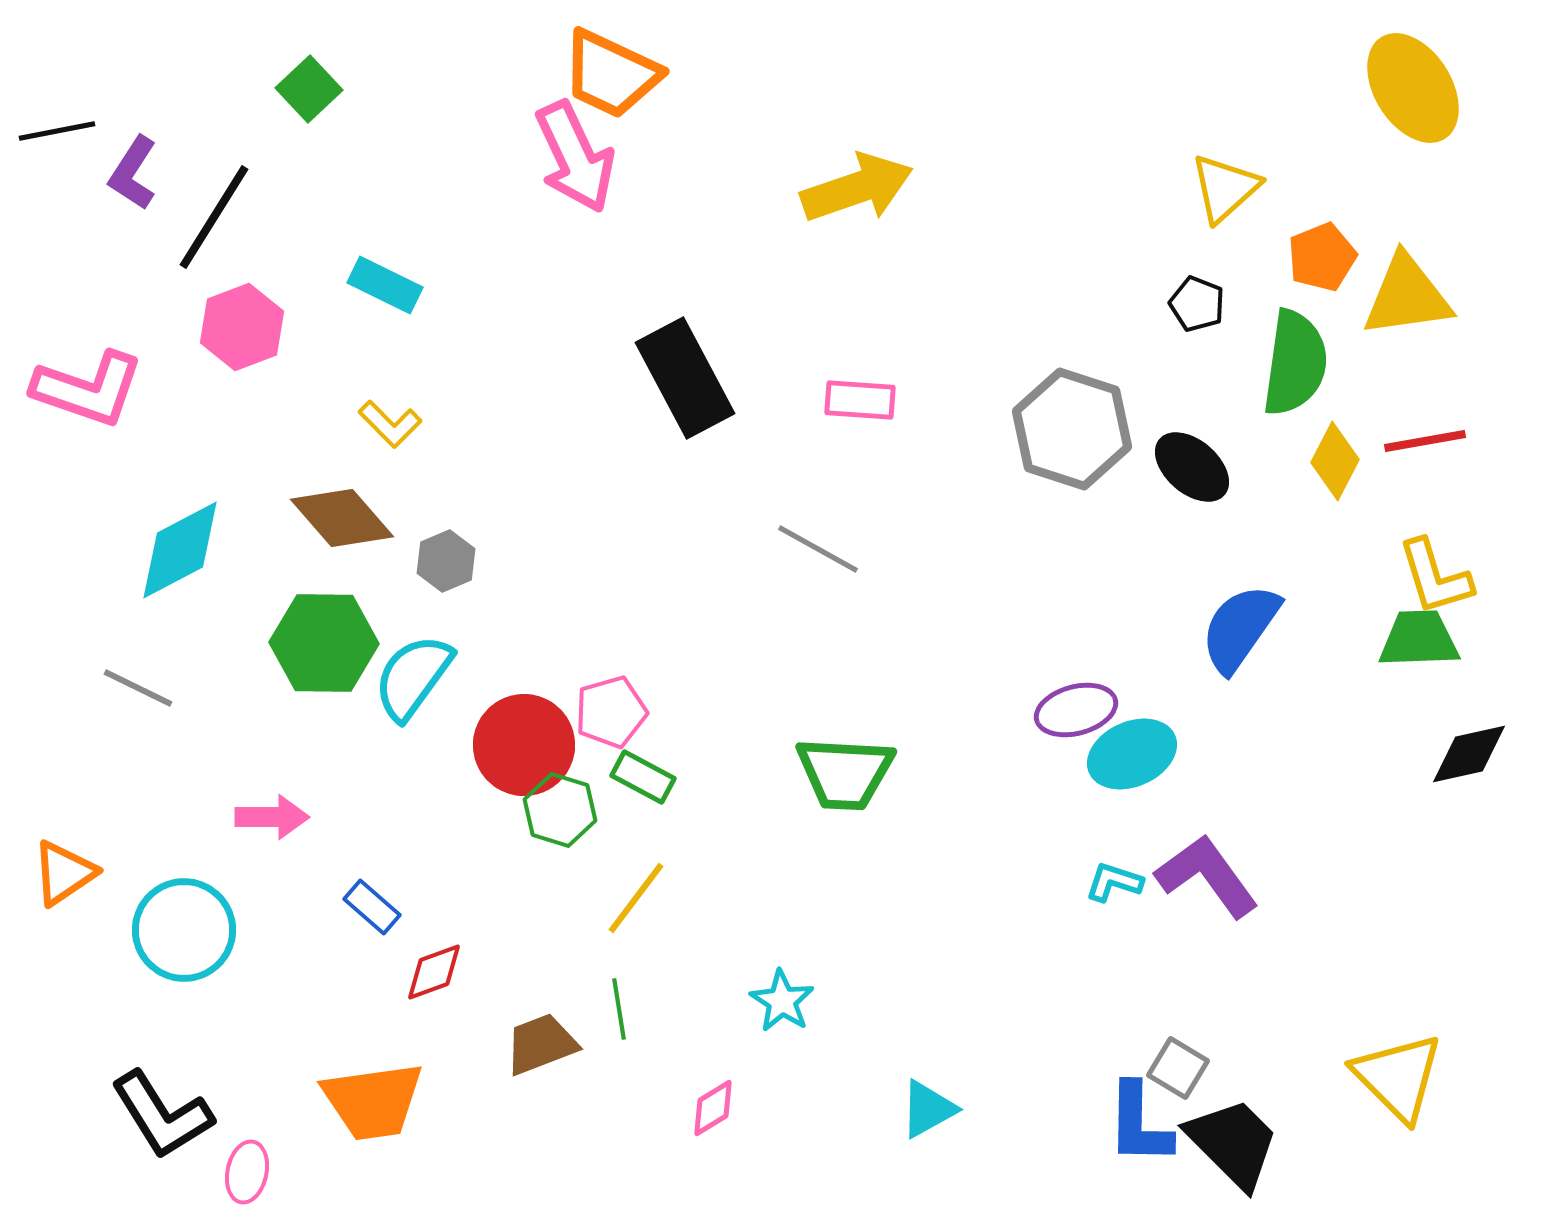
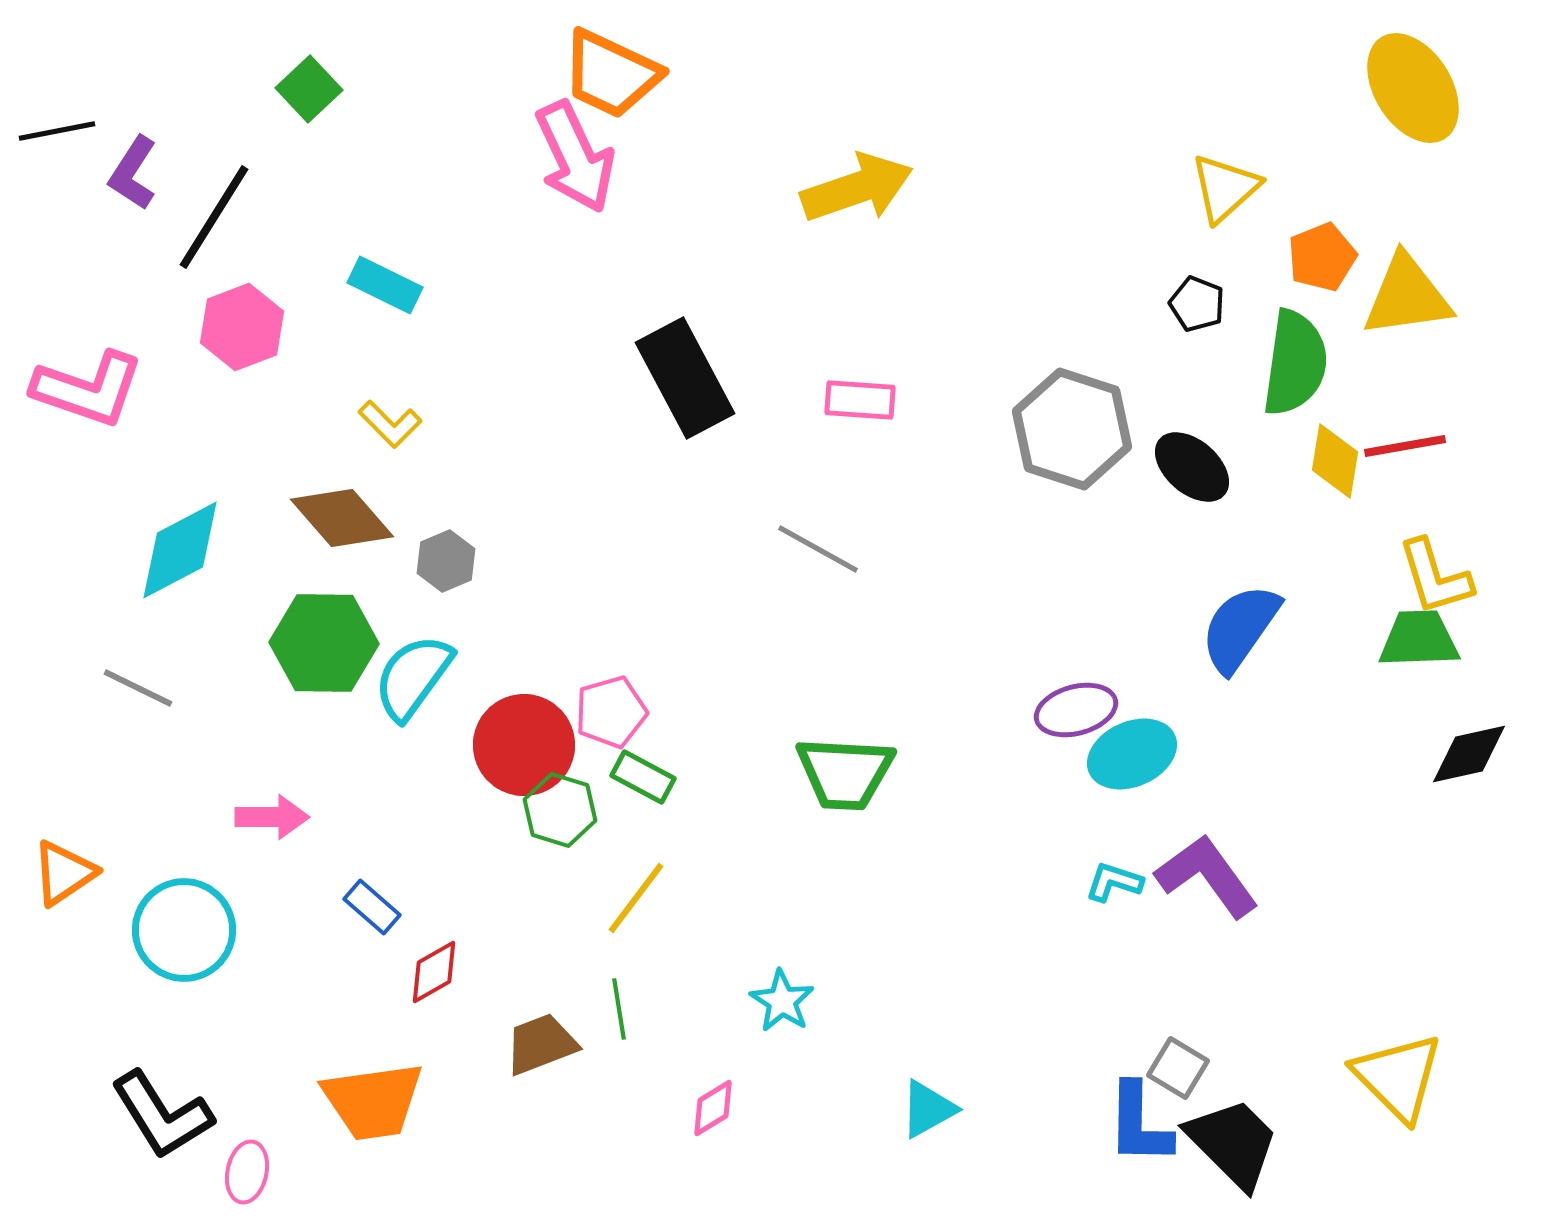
red line at (1425, 441): moved 20 px left, 5 px down
yellow diamond at (1335, 461): rotated 18 degrees counterclockwise
red diamond at (434, 972): rotated 10 degrees counterclockwise
